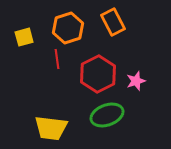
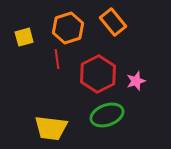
orange rectangle: rotated 12 degrees counterclockwise
